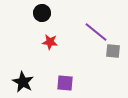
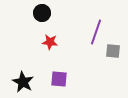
purple line: rotated 70 degrees clockwise
purple square: moved 6 px left, 4 px up
